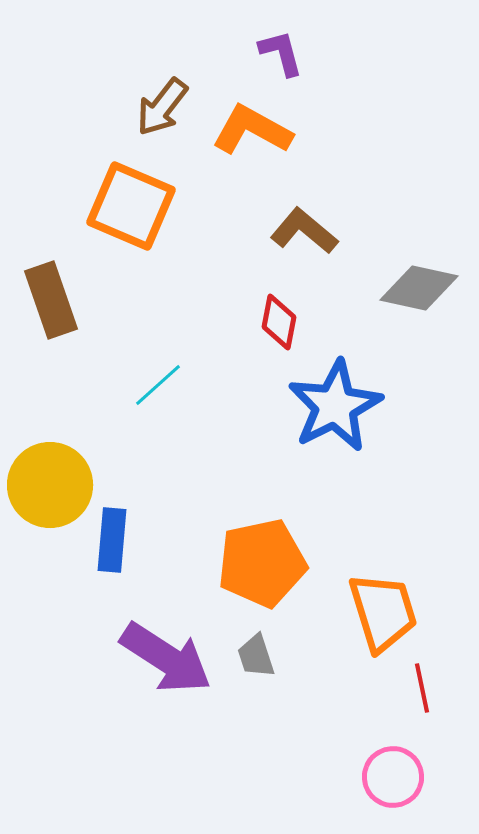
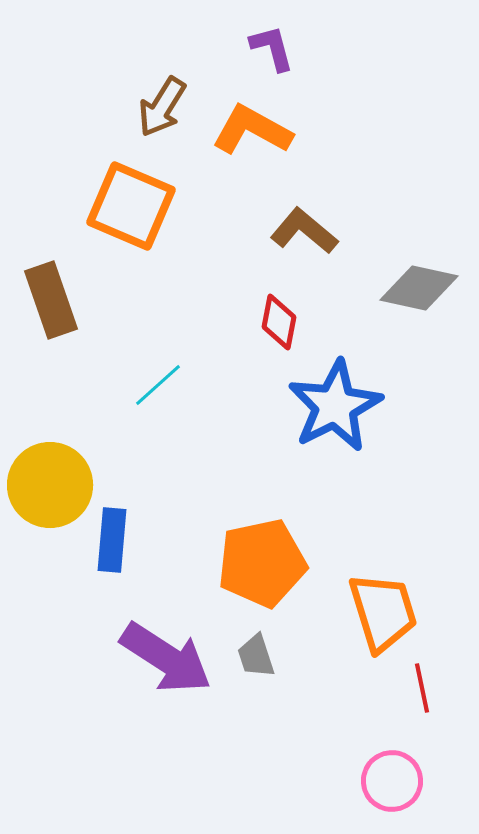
purple L-shape: moved 9 px left, 5 px up
brown arrow: rotated 6 degrees counterclockwise
pink circle: moved 1 px left, 4 px down
